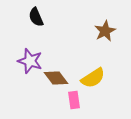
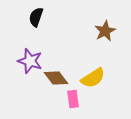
black semicircle: rotated 42 degrees clockwise
pink rectangle: moved 1 px left, 1 px up
